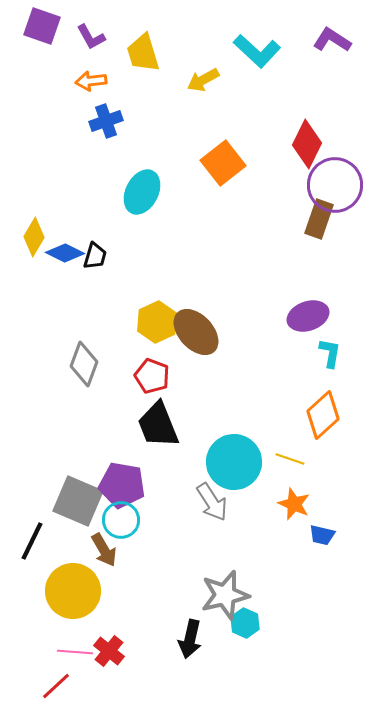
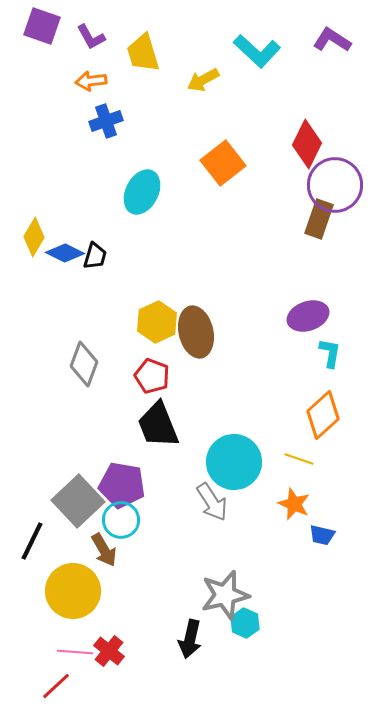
brown ellipse at (196, 332): rotated 30 degrees clockwise
yellow line at (290, 459): moved 9 px right
gray square at (78, 501): rotated 24 degrees clockwise
